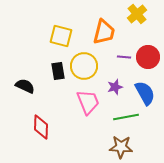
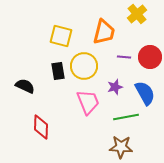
red circle: moved 2 px right
